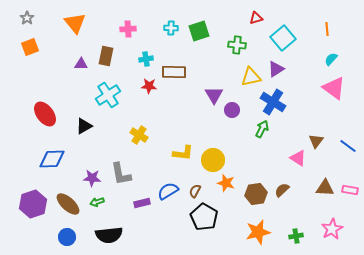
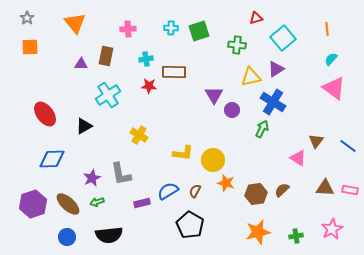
orange square at (30, 47): rotated 18 degrees clockwise
purple star at (92, 178): rotated 30 degrees counterclockwise
black pentagon at (204, 217): moved 14 px left, 8 px down
